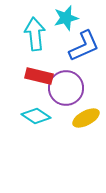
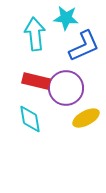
cyan star: rotated 20 degrees clockwise
red rectangle: moved 3 px left, 5 px down
cyan diamond: moved 6 px left, 3 px down; rotated 48 degrees clockwise
